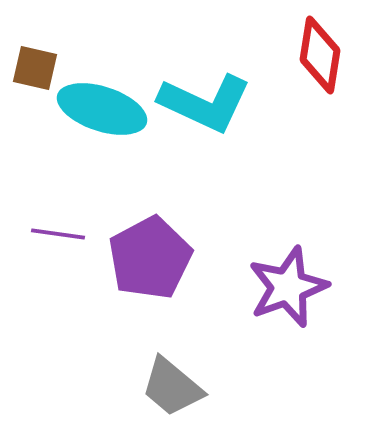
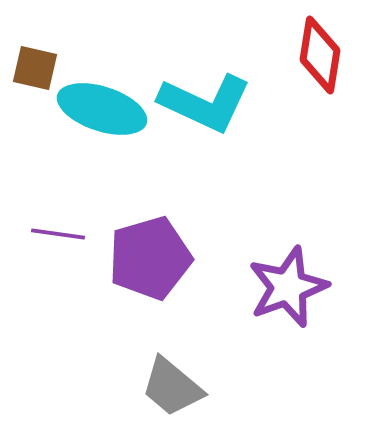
purple pentagon: rotated 12 degrees clockwise
